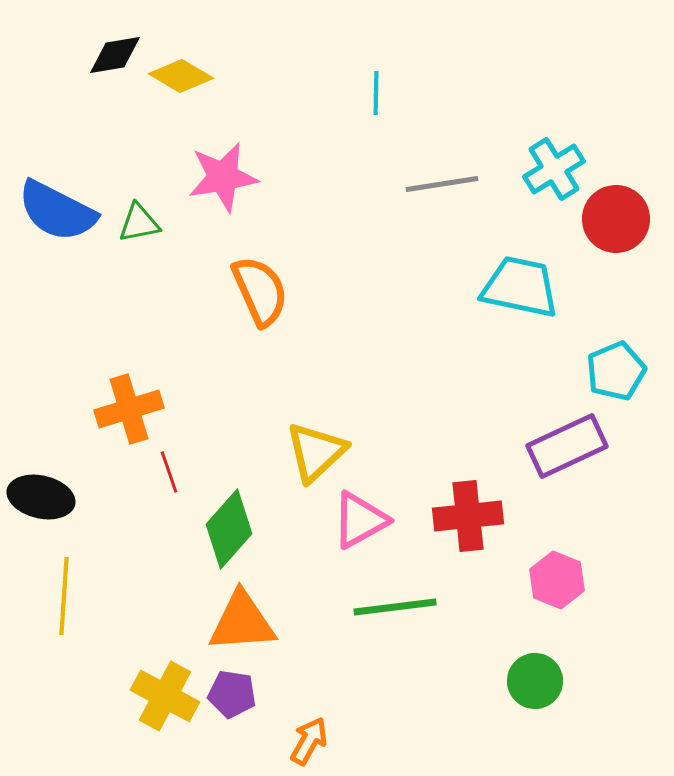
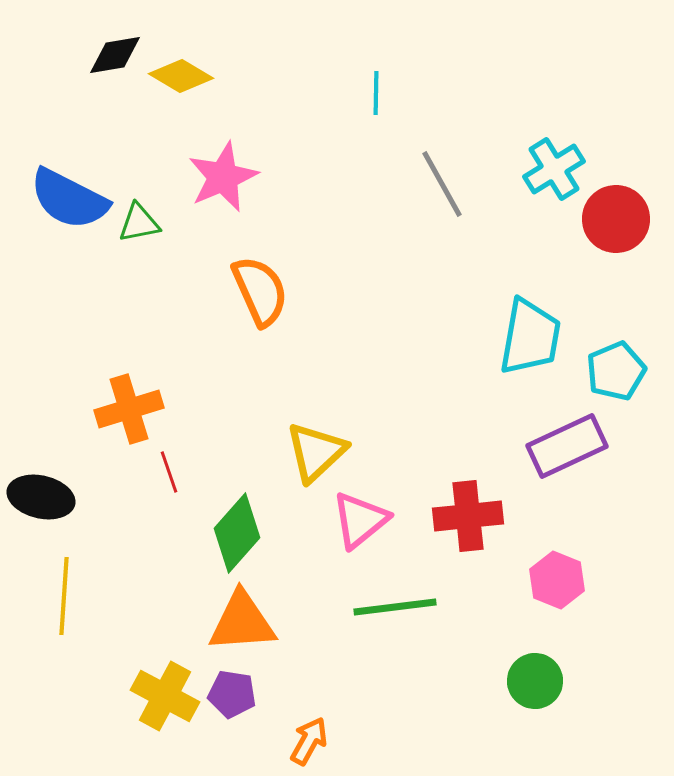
pink star: rotated 14 degrees counterclockwise
gray line: rotated 70 degrees clockwise
blue semicircle: moved 12 px right, 12 px up
cyan trapezoid: moved 10 px right, 50 px down; rotated 88 degrees clockwise
pink triangle: rotated 10 degrees counterclockwise
green diamond: moved 8 px right, 4 px down
